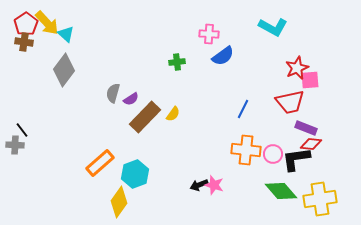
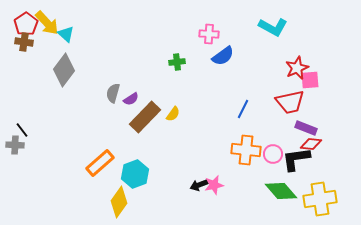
pink star: rotated 30 degrees counterclockwise
